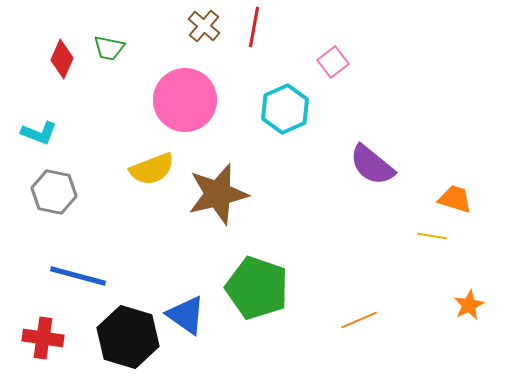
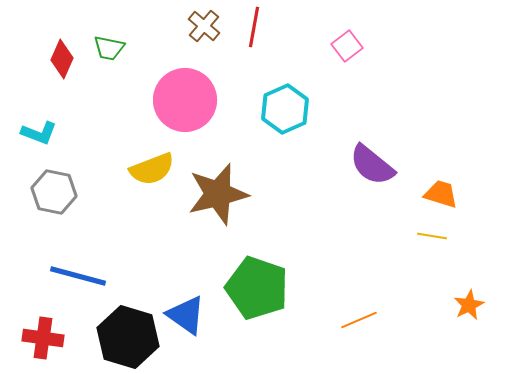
pink square: moved 14 px right, 16 px up
orange trapezoid: moved 14 px left, 5 px up
